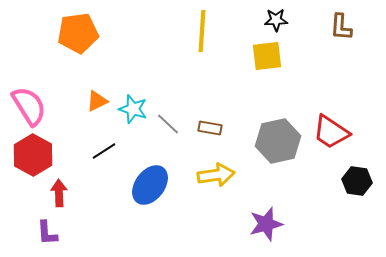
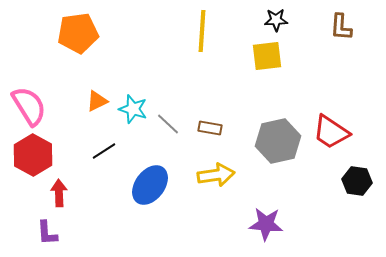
purple star: rotated 20 degrees clockwise
